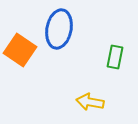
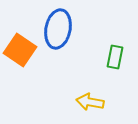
blue ellipse: moved 1 px left
